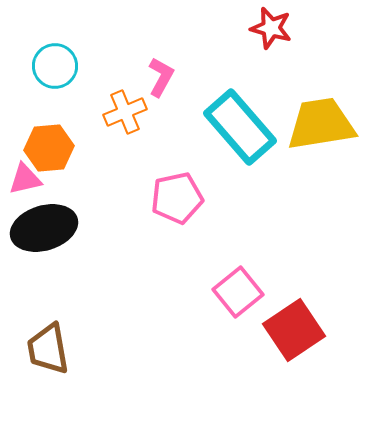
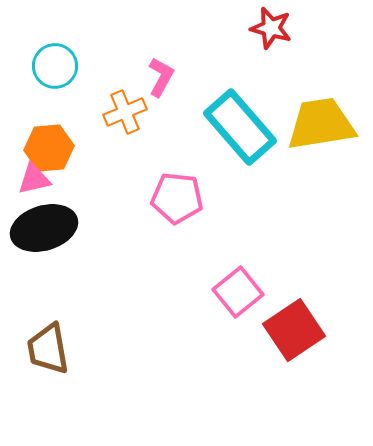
pink triangle: moved 9 px right
pink pentagon: rotated 18 degrees clockwise
